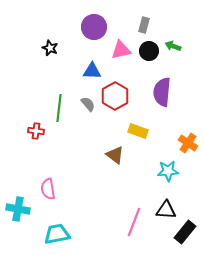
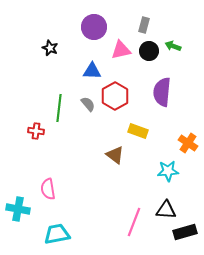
black rectangle: rotated 35 degrees clockwise
